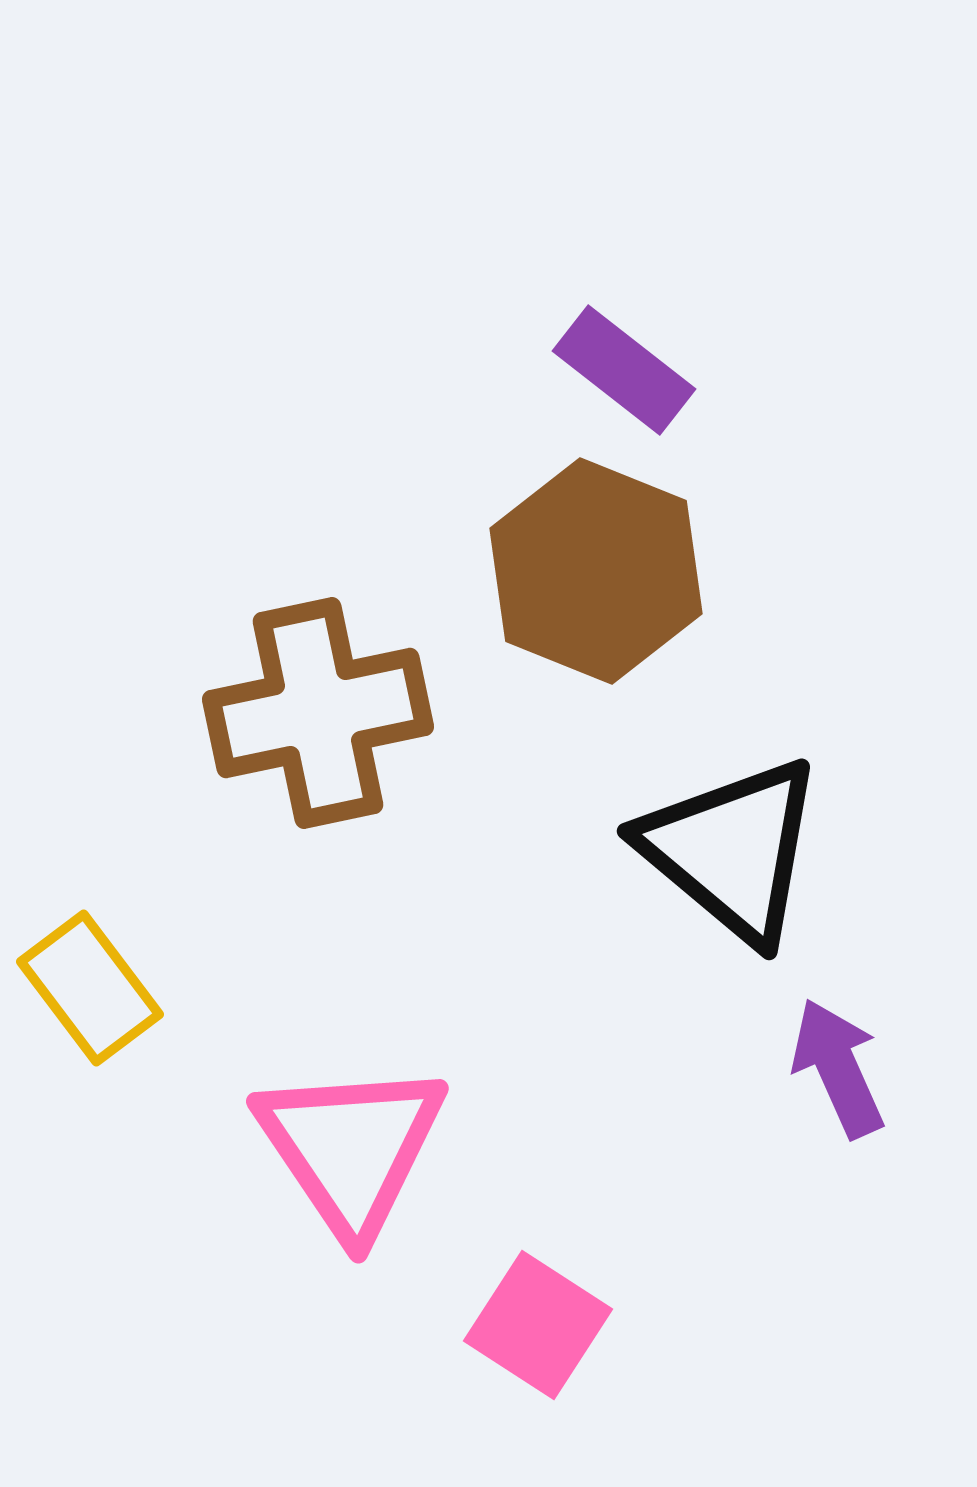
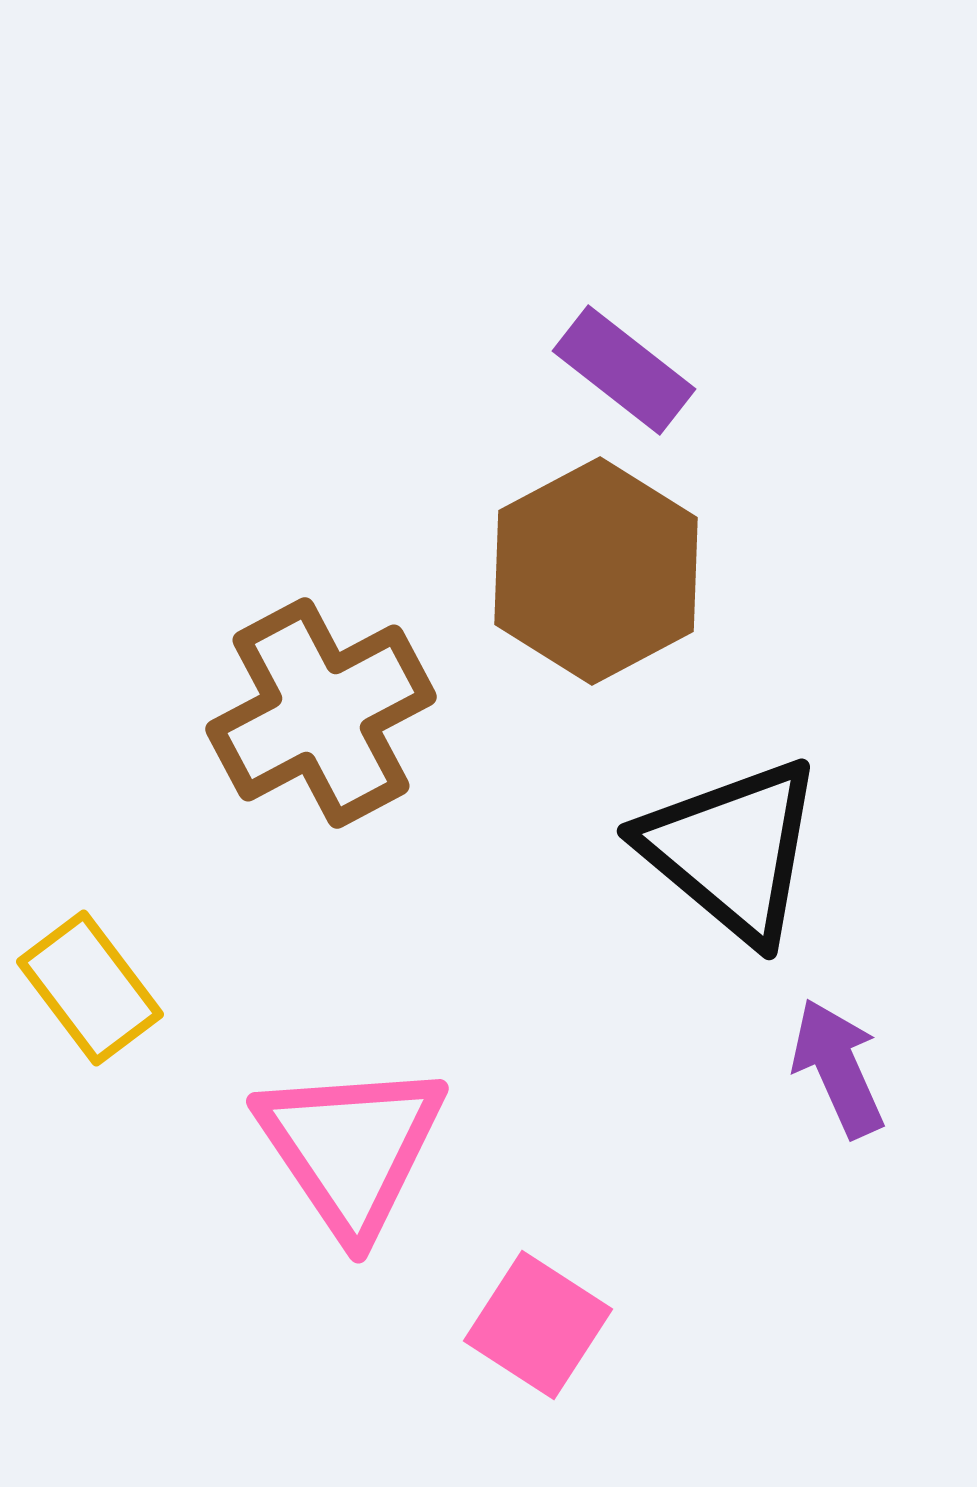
brown hexagon: rotated 10 degrees clockwise
brown cross: moved 3 px right; rotated 16 degrees counterclockwise
